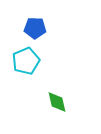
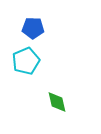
blue pentagon: moved 2 px left
